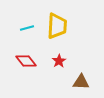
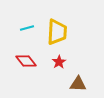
yellow trapezoid: moved 6 px down
red star: moved 1 px down
brown triangle: moved 3 px left, 2 px down
